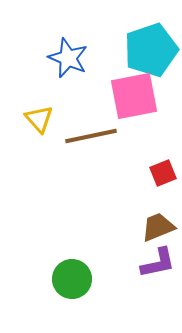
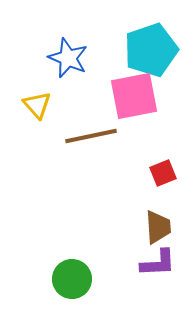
yellow triangle: moved 2 px left, 14 px up
brown trapezoid: rotated 108 degrees clockwise
purple L-shape: rotated 9 degrees clockwise
